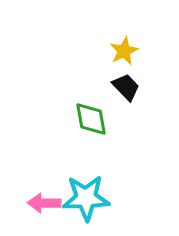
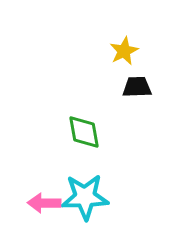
black trapezoid: moved 11 px right; rotated 48 degrees counterclockwise
green diamond: moved 7 px left, 13 px down
cyan star: moved 1 px left, 1 px up
